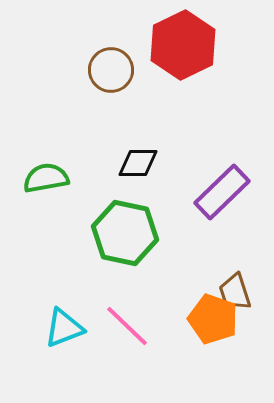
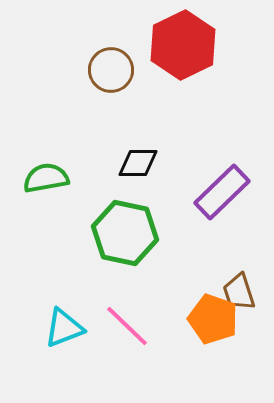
brown trapezoid: moved 4 px right
